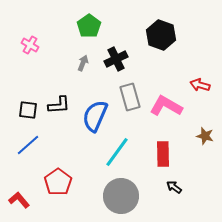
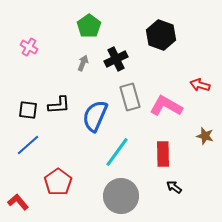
pink cross: moved 1 px left, 2 px down
red L-shape: moved 1 px left, 2 px down
